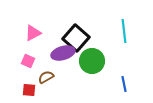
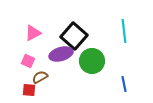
black square: moved 2 px left, 2 px up
purple ellipse: moved 2 px left, 1 px down
brown semicircle: moved 6 px left
